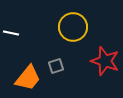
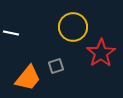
red star: moved 4 px left, 8 px up; rotated 20 degrees clockwise
